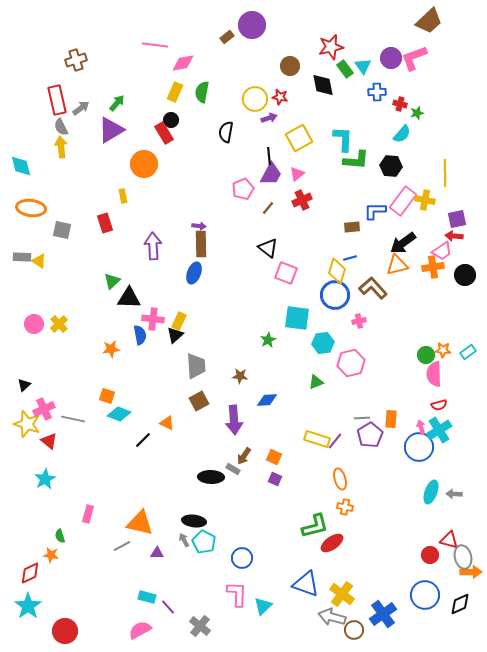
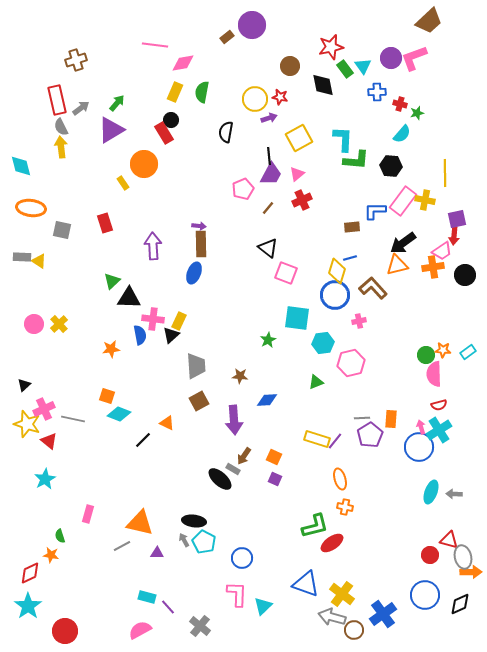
yellow rectangle at (123, 196): moved 13 px up; rotated 24 degrees counterclockwise
red arrow at (454, 236): rotated 90 degrees counterclockwise
black triangle at (175, 335): moved 4 px left
black ellipse at (211, 477): moved 9 px right, 2 px down; rotated 40 degrees clockwise
